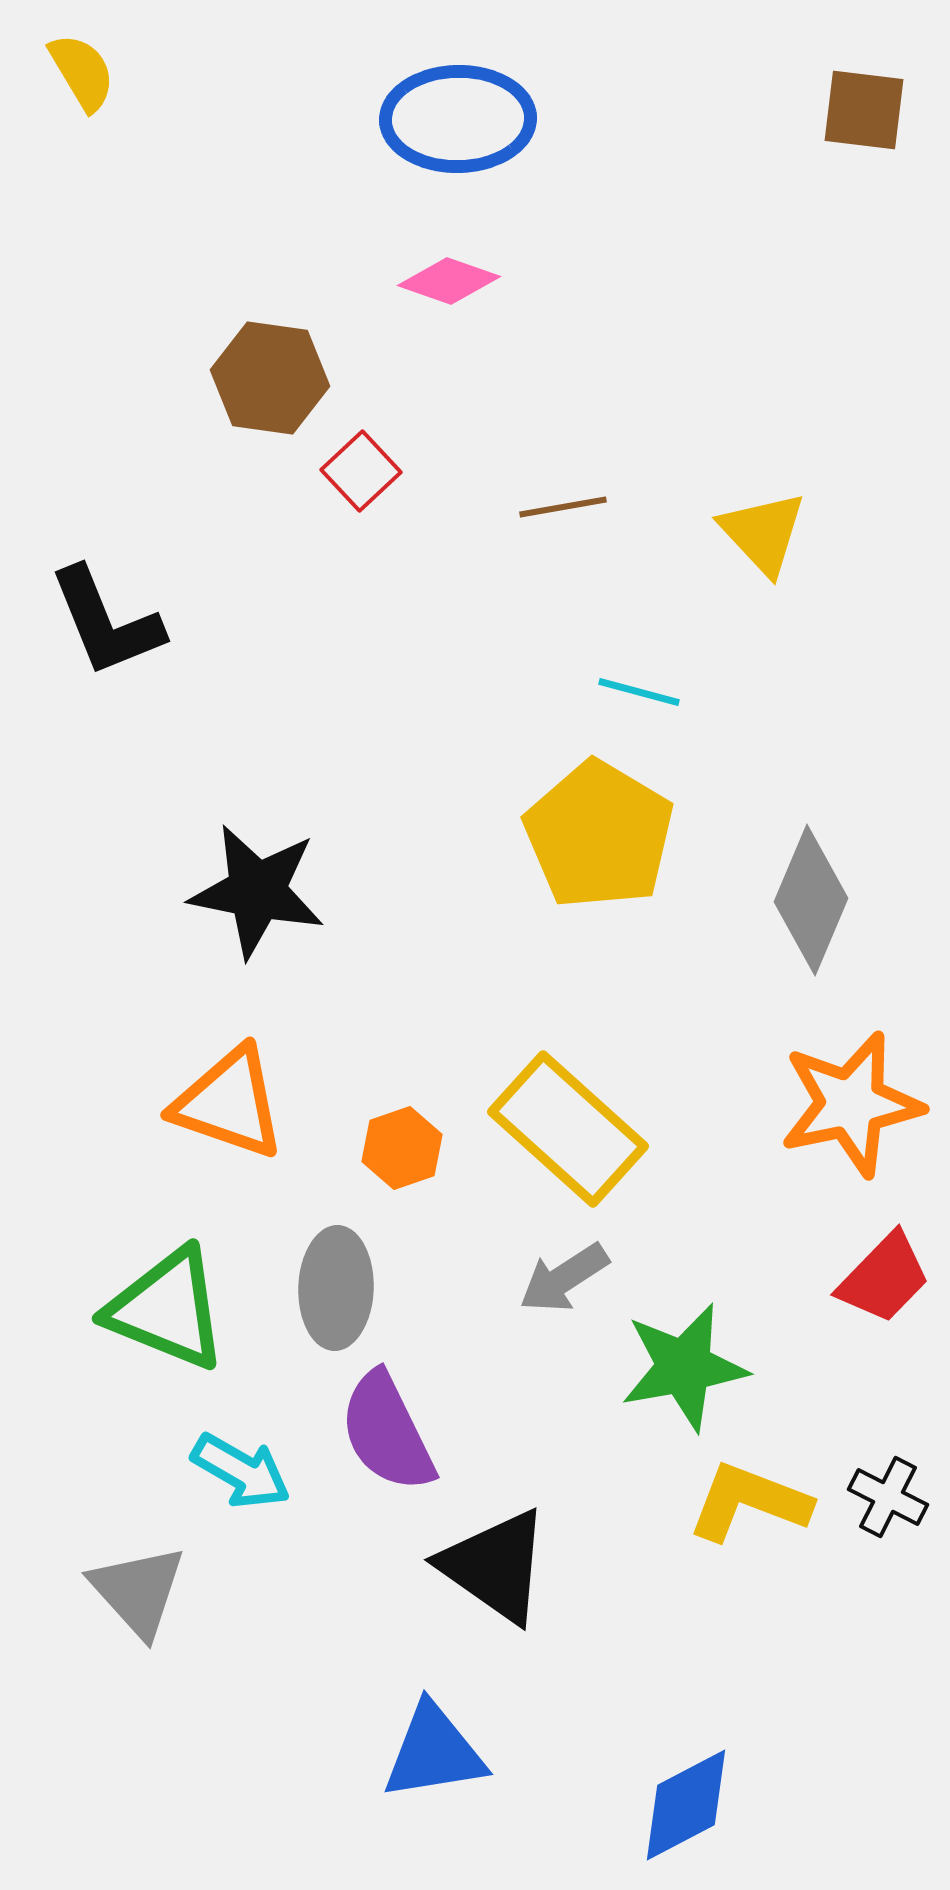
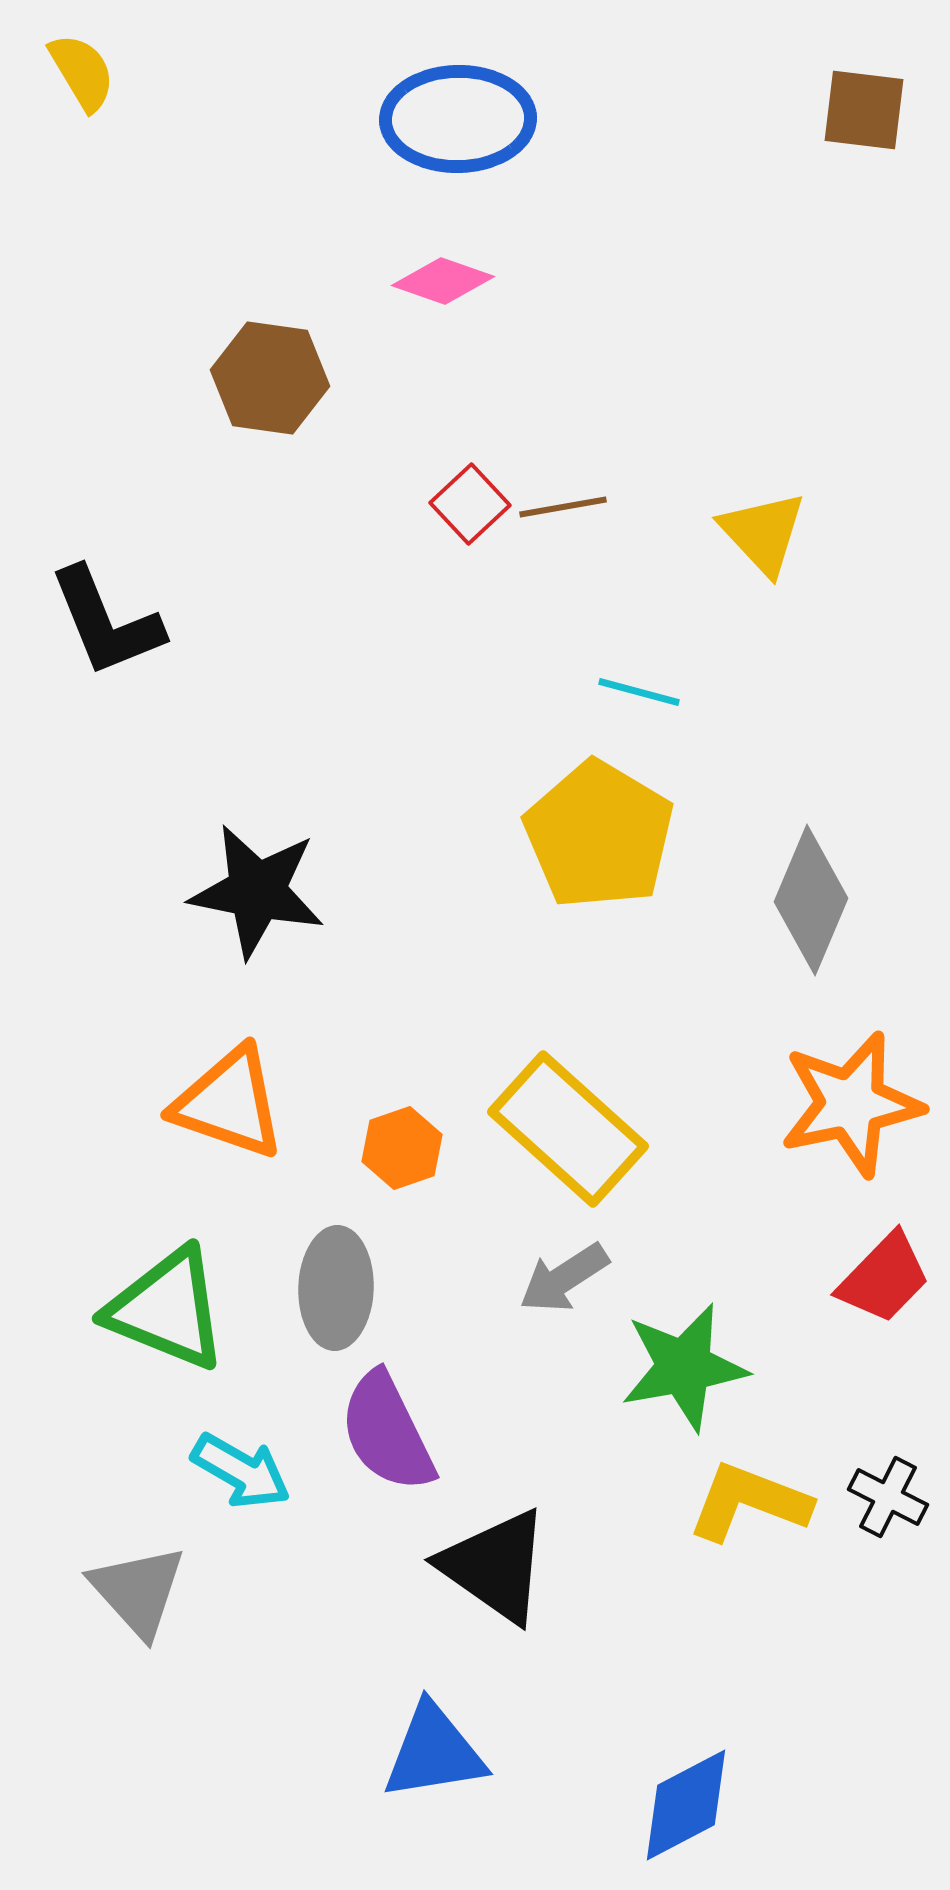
pink diamond: moved 6 px left
red square: moved 109 px right, 33 px down
